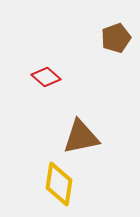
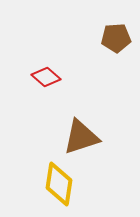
brown pentagon: rotated 16 degrees clockwise
brown triangle: rotated 6 degrees counterclockwise
